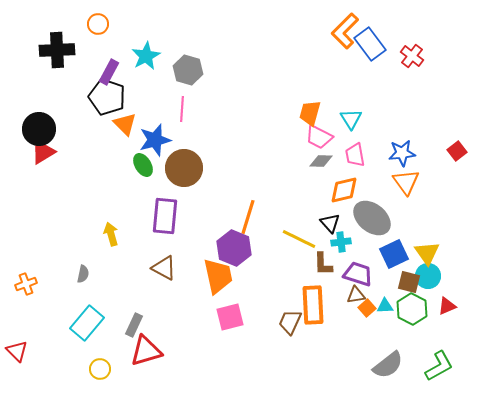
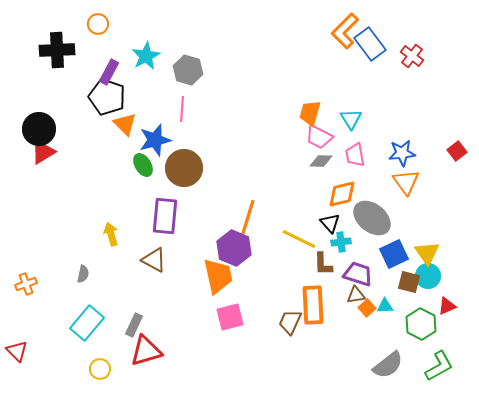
orange diamond at (344, 190): moved 2 px left, 4 px down
brown triangle at (164, 268): moved 10 px left, 8 px up
green hexagon at (412, 309): moved 9 px right, 15 px down
